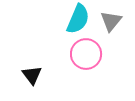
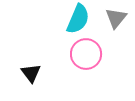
gray triangle: moved 5 px right, 3 px up
black triangle: moved 1 px left, 2 px up
